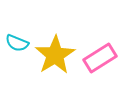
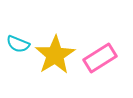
cyan semicircle: moved 1 px right, 1 px down
